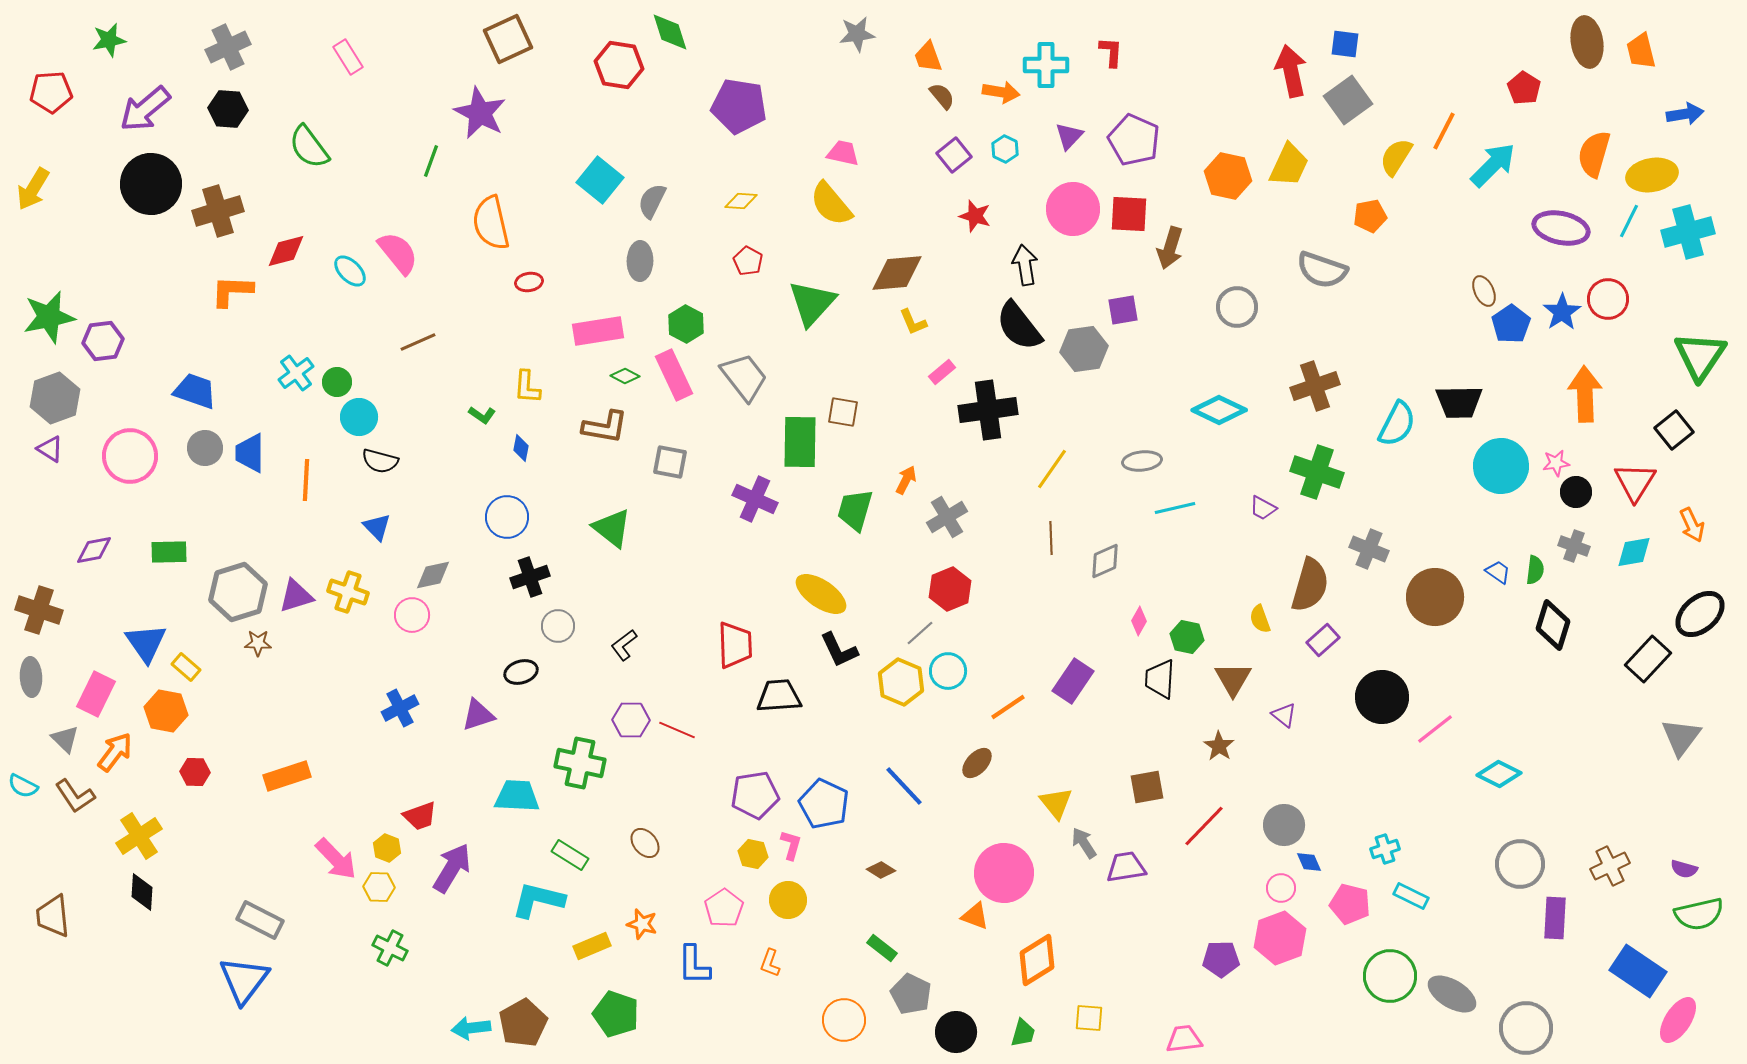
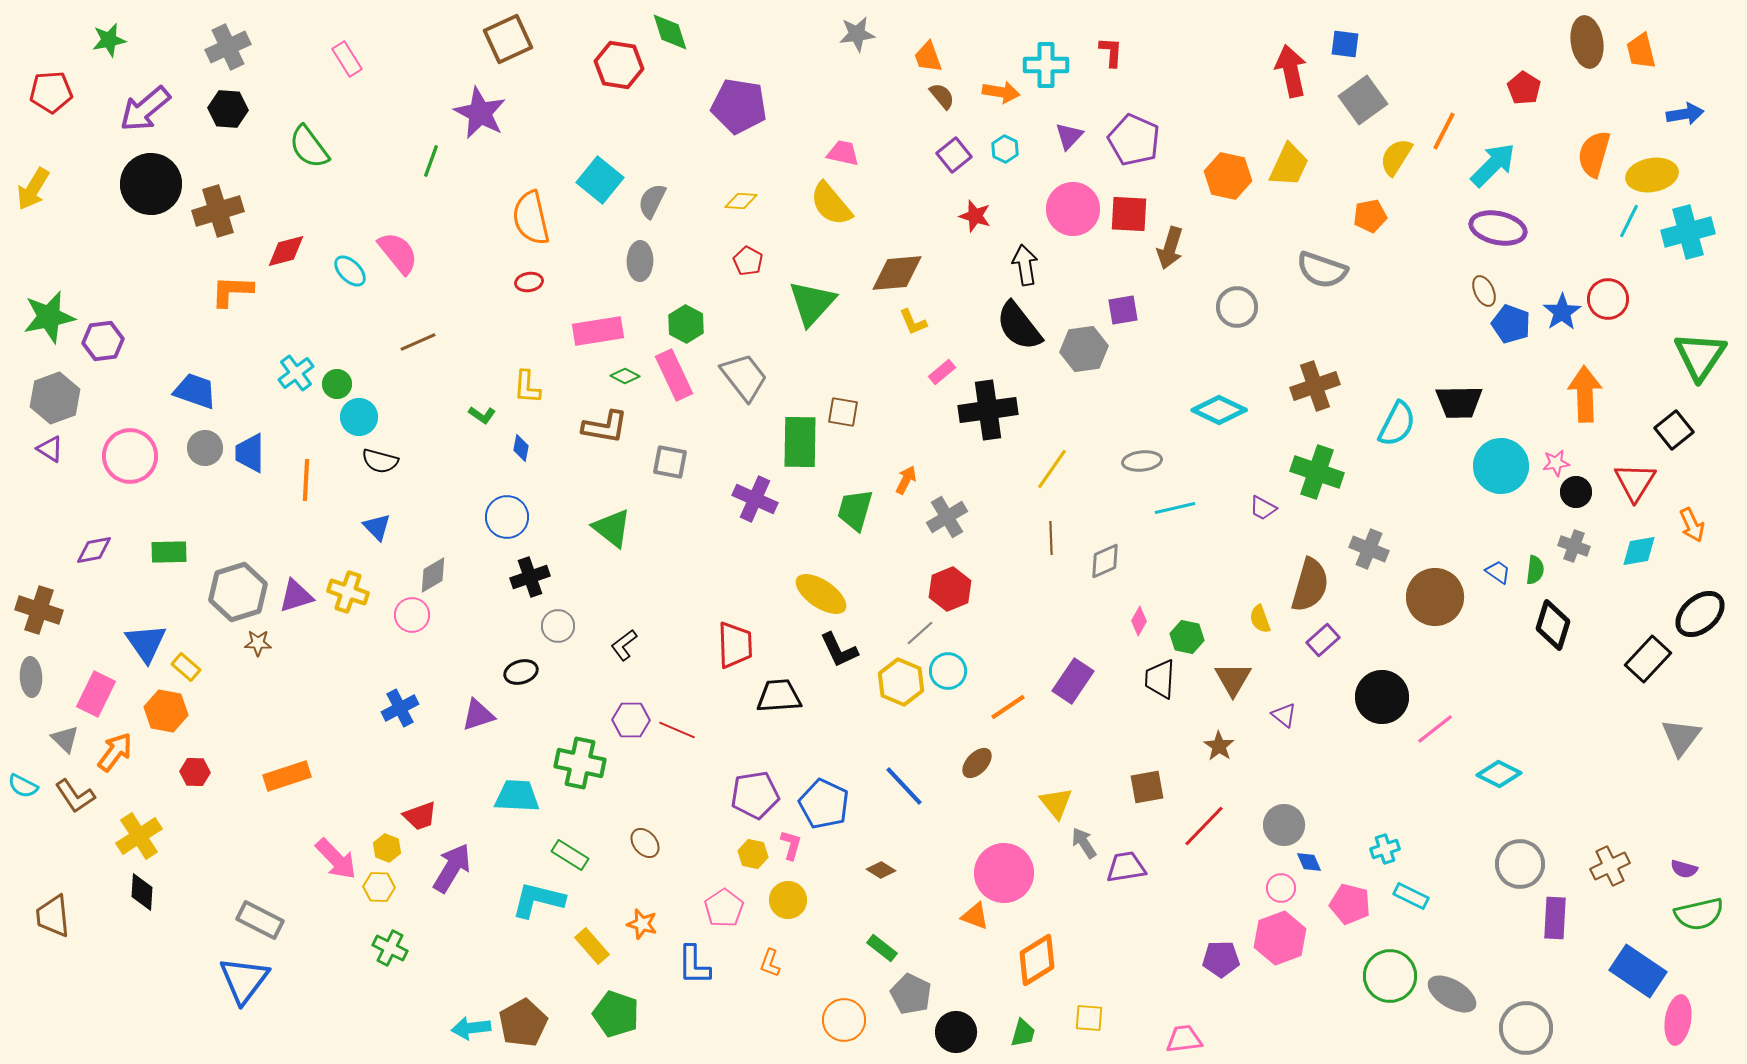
pink rectangle at (348, 57): moved 1 px left, 2 px down
gray square at (1348, 100): moved 15 px right
orange semicircle at (491, 223): moved 40 px right, 5 px up
purple ellipse at (1561, 228): moved 63 px left
blue pentagon at (1511, 324): rotated 18 degrees counterclockwise
green circle at (337, 382): moved 2 px down
cyan diamond at (1634, 552): moved 5 px right, 1 px up
gray diamond at (433, 575): rotated 18 degrees counterclockwise
yellow rectangle at (592, 946): rotated 72 degrees clockwise
pink ellipse at (1678, 1020): rotated 24 degrees counterclockwise
